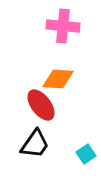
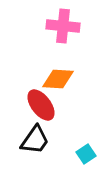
black trapezoid: moved 4 px up
